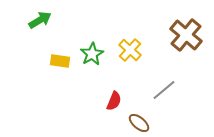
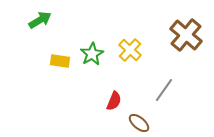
gray line: rotated 15 degrees counterclockwise
